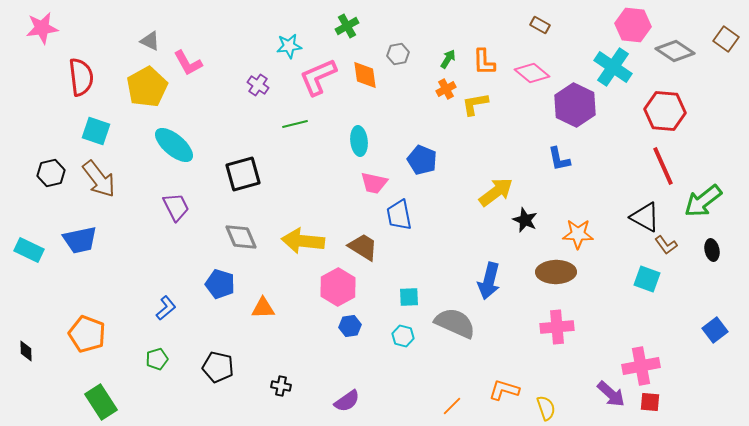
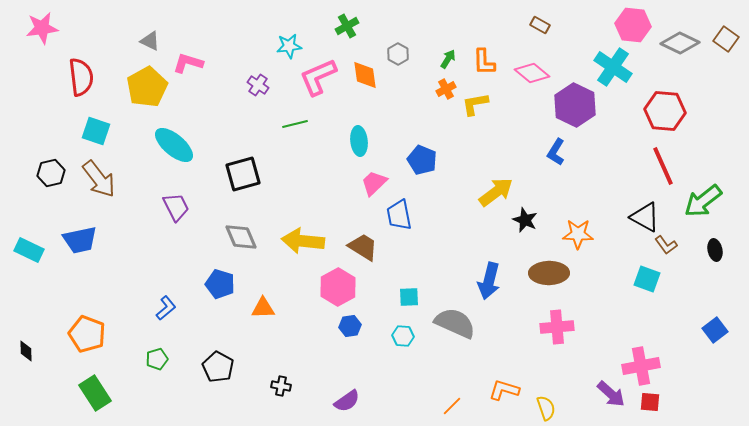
gray diamond at (675, 51): moved 5 px right, 8 px up; rotated 9 degrees counterclockwise
gray hexagon at (398, 54): rotated 20 degrees counterclockwise
pink L-shape at (188, 63): rotated 136 degrees clockwise
blue L-shape at (559, 159): moved 3 px left, 7 px up; rotated 44 degrees clockwise
pink trapezoid at (374, 183): rotated 124 degrees clockwise
black ellipse at (712, 250): moved 3 px right
brown ellipse at (556, 272): moved 7 px left, 1 px down
cyan hexagon at (403, 336): rotated 10 degrees counterclockwise
black pentagon at (218, 367): rotated 16 degrees clockwise
green rectangle at (101, 402): moved 6 px left, 9 px up
